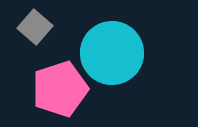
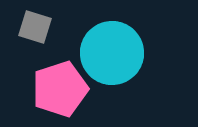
gray square: rotated 24 degrees counterclockwise
